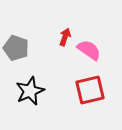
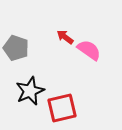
red arrow: rotated 72 degrees counterclockwise
red square: moved 28 px left, 18 px down
